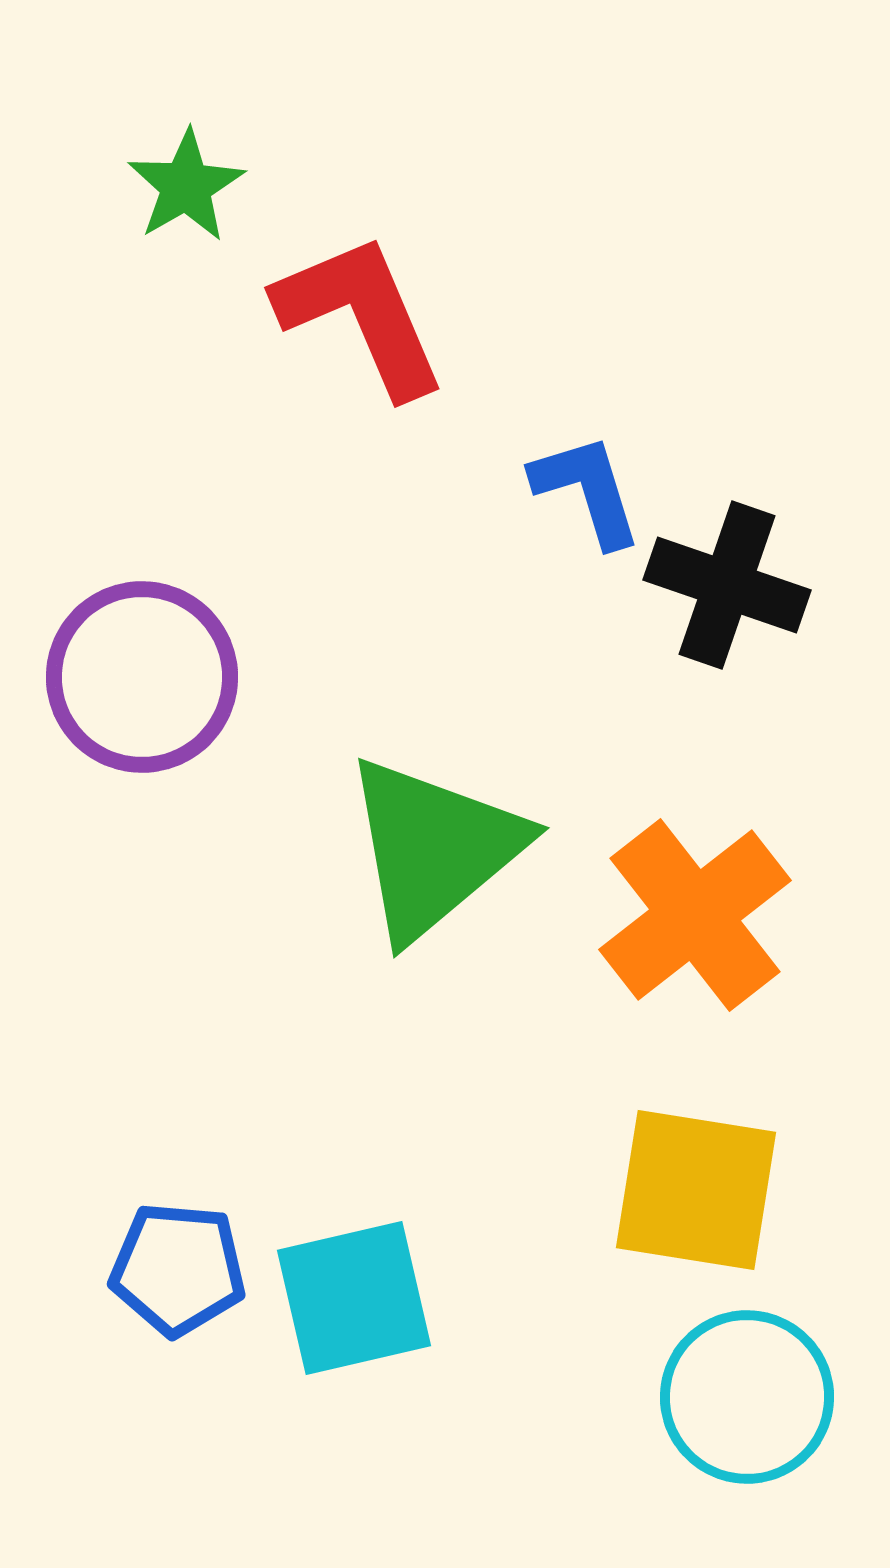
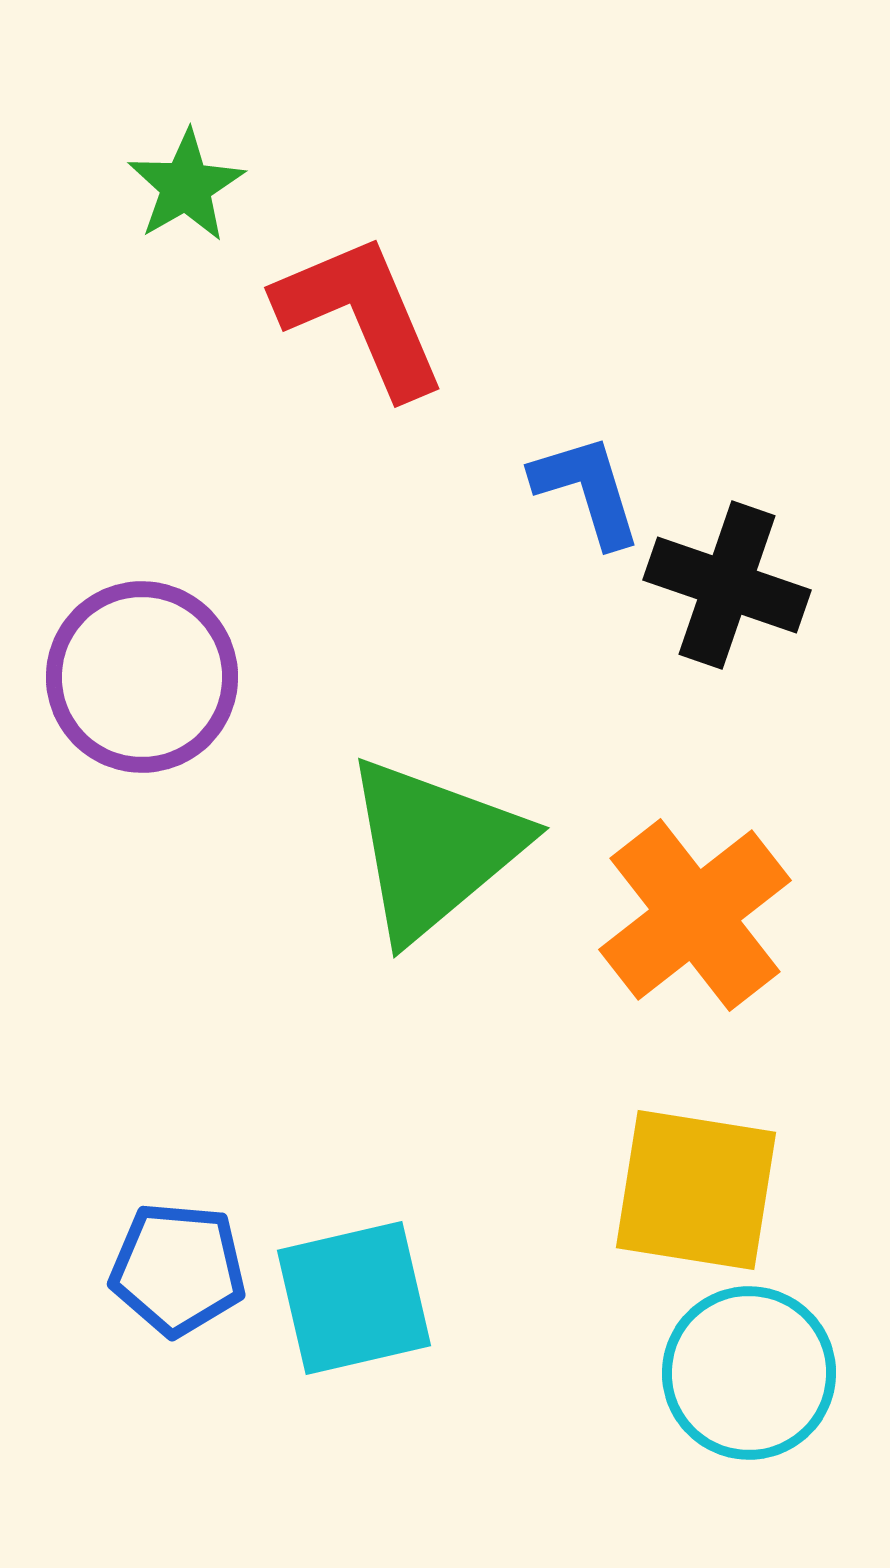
cyan circle: moved 2 px right, 24 px up
